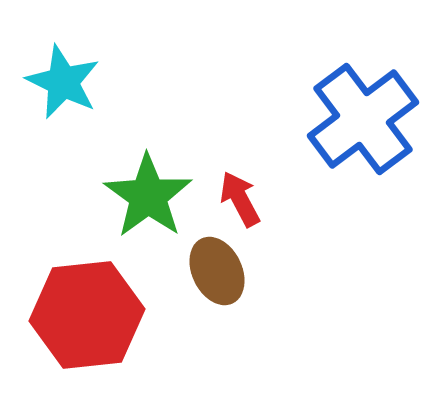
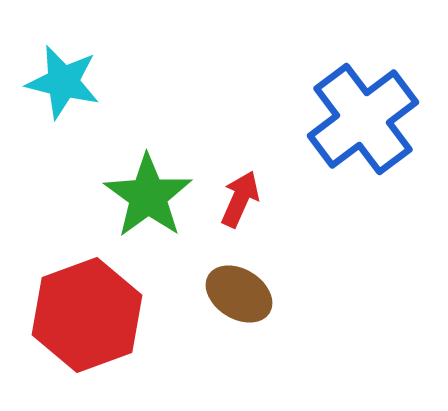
cyan star: rotated 12 degrees counterclockwise
red arrow: rotated 52 degrees clockwise
brown ellipse: moved 22 px right, 23 px down; rotated 32 degrees counterclockwise
red hexagon: rotated 14 degrees counterclockwise
